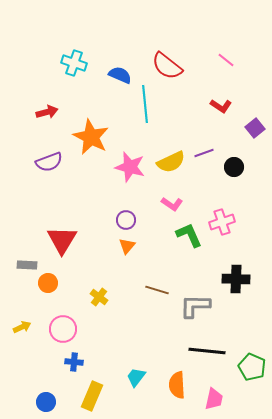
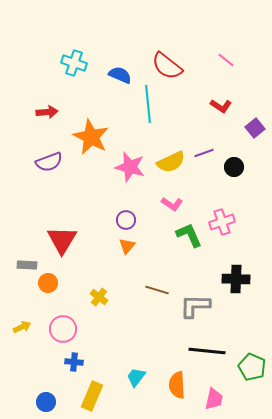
cyan line: moved 3 px right
red arrow: rotated 10 degrees clockwise
